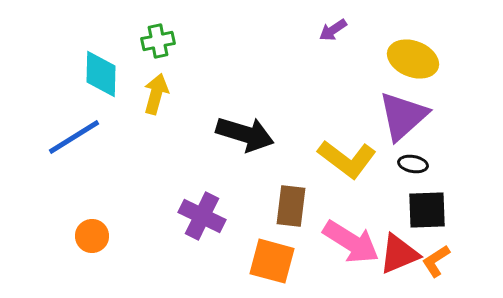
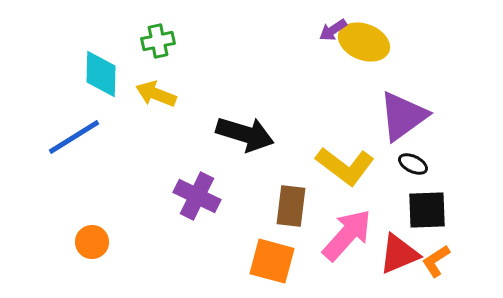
yellow ellipse: moved 49 px left, 17 px up
yellow arrow: rotated 84 degrees counterclockwise
purple triangle: rotated 6 degrees clockwise
yellow L-shape: moved 2 px left, 7 px down
black ellipse: rotated 16 degrees clockwise
purple cross: moved 5 px left, 20 px up
orange circle: moved 6 px down
pink arrow: moved 4 px left, 7 px up; rotated 80 degrees counterclockwise
